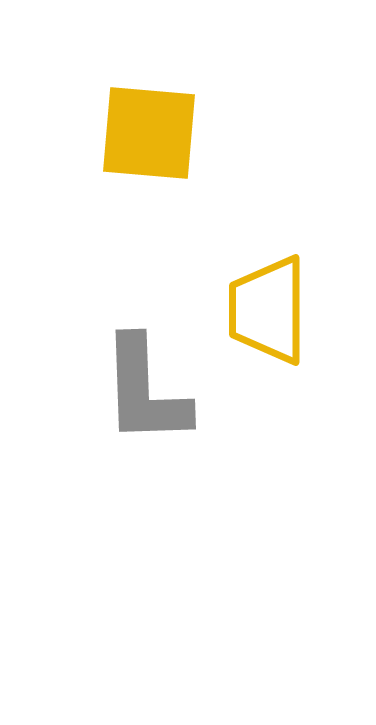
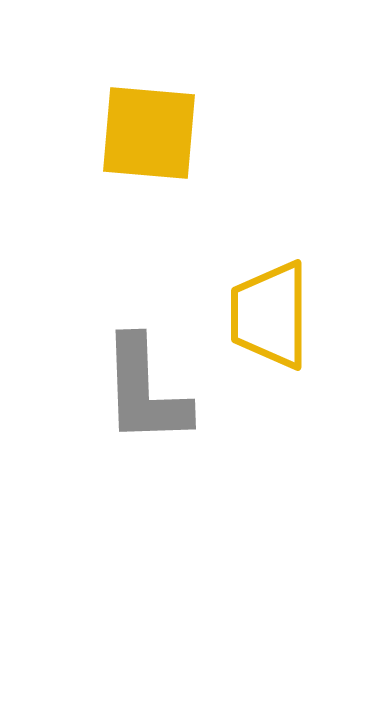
yellow trapezoid: moved 2 px right, 5 px down
